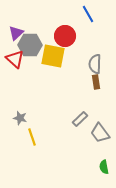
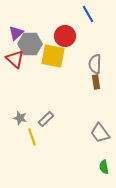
gray hexagon: moved 1 px up
gray rectangle: moved 34 px left
